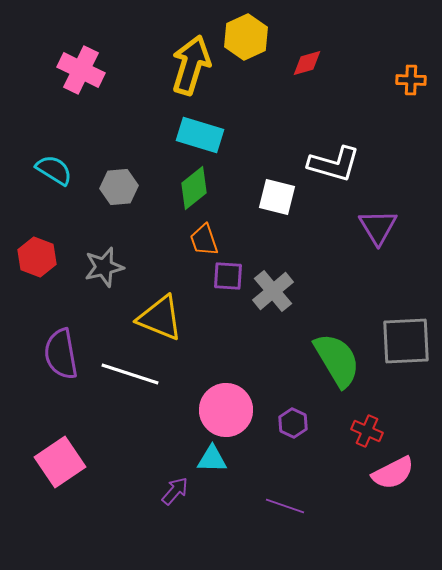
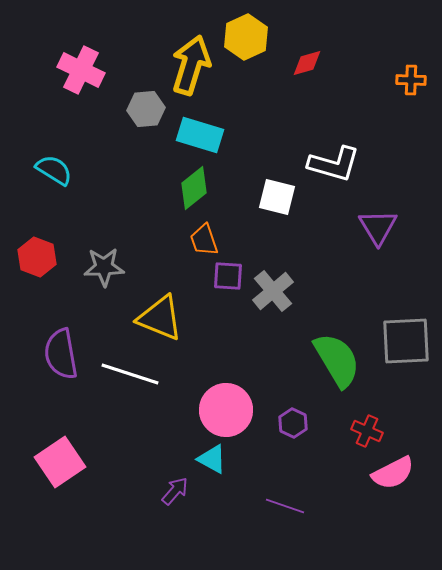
gray hexagon: moved 27 px right, 78 px up
gray star: rotated 12 degrees clockwise
cyan triangle: rotated 28 degrees clockwise
